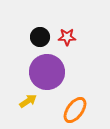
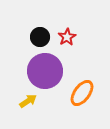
red star: rotated 30 degrees counterclockwise
purple circle: moved 2 px left, 1 px up
orange ellipse: moved 7 px right, 17 px up
